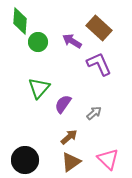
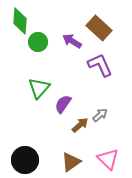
purple L-shape: moved 1 px right, 1 px down
gray arrow: moved 6 px right, 2 px down
brown arrow: moved 11 px right, 12 px up
